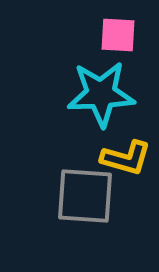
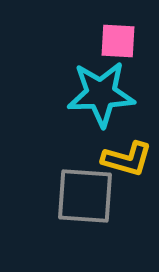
pink square: moved 6 px down
yellow L-shape: moved 1 px right, 1 px down
